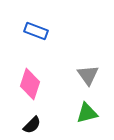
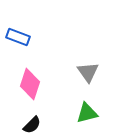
blue rectangle: moved 18 px left, 6 px down
gray triangle: moved 3 px up
